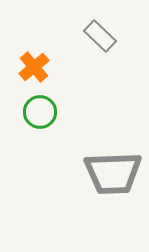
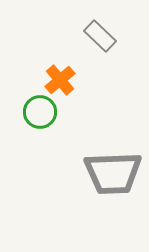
orange cross: moved 26 px right, 13 px down
